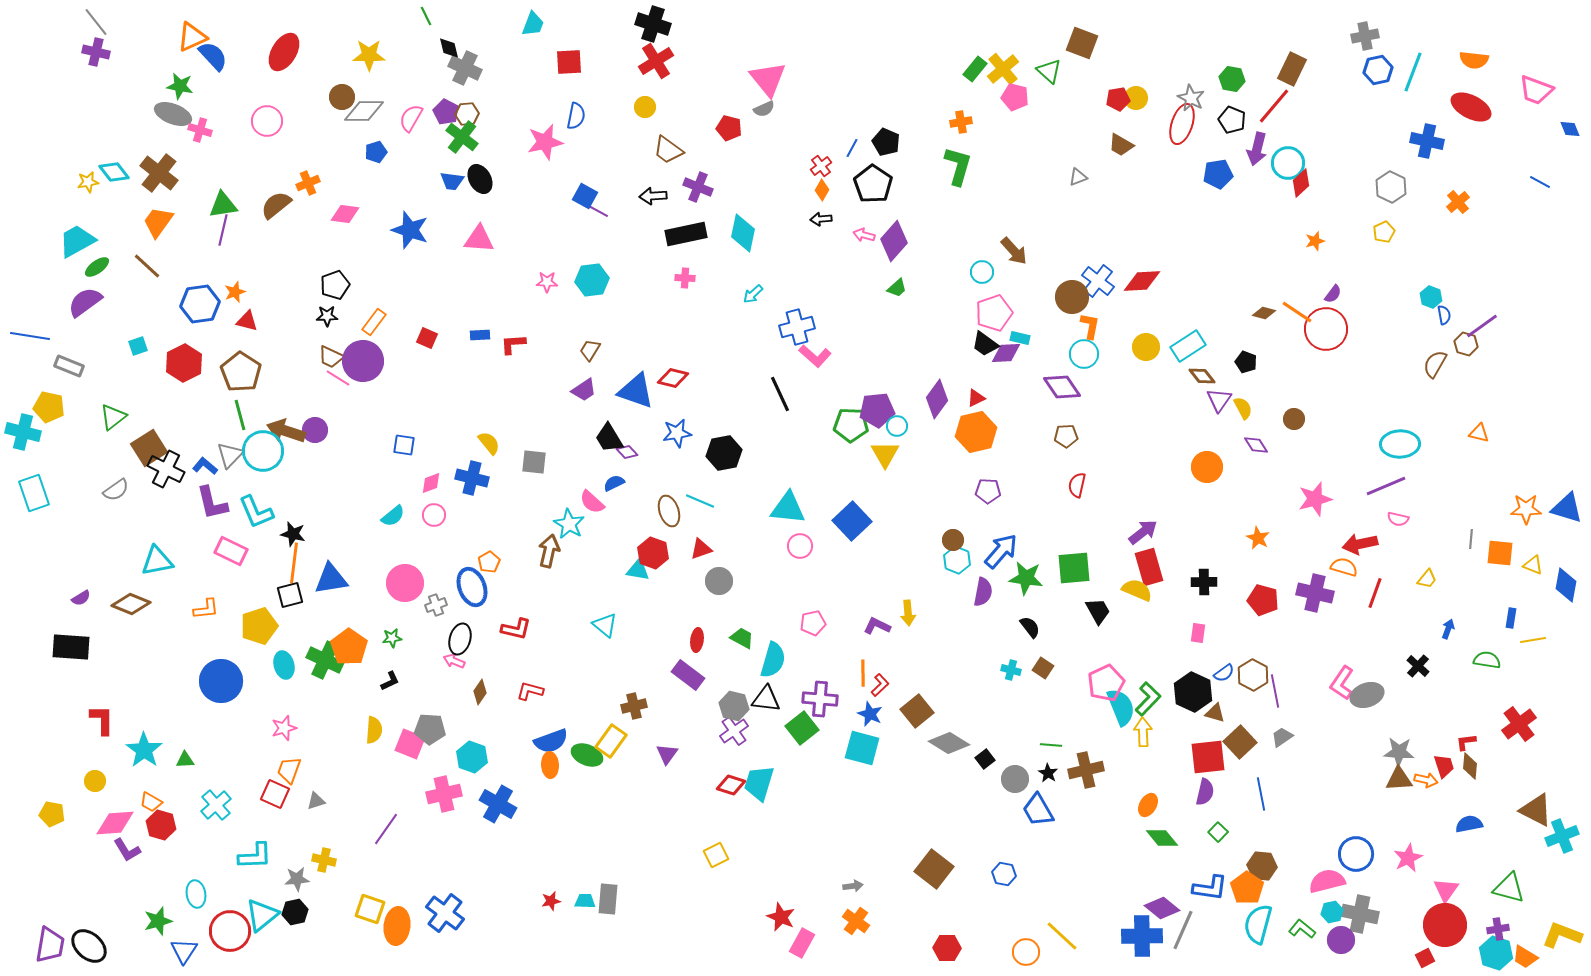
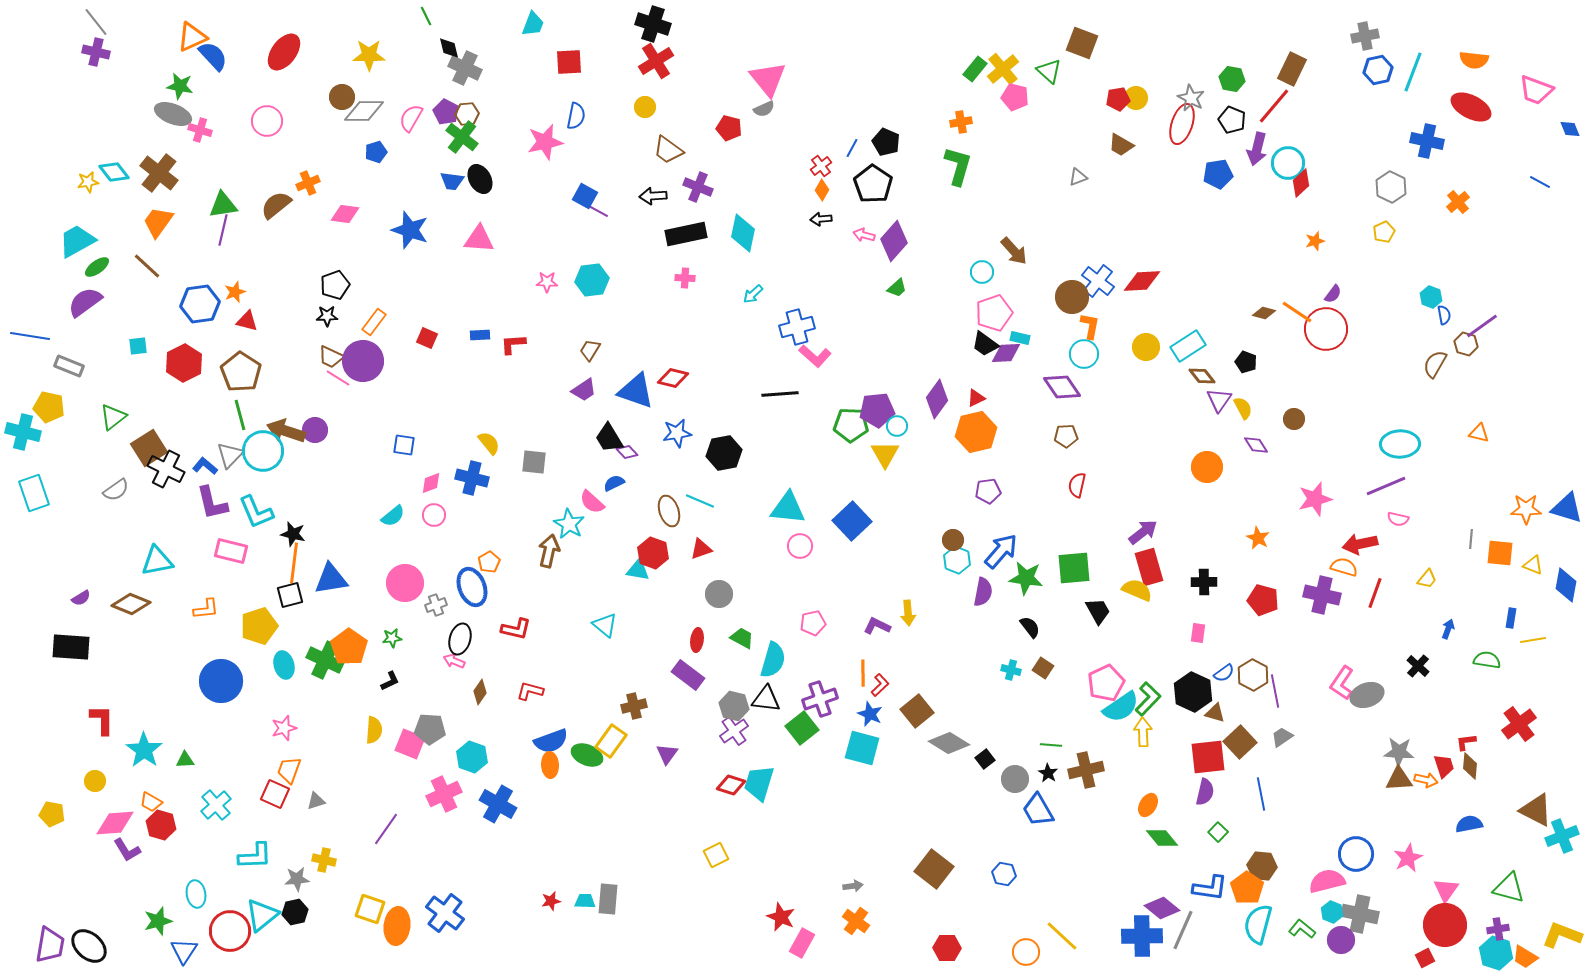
red ellipse at (284, 52): rotated 6 degrees clockwise
cyan square at (138, 346): rotated 12 degrees clockwise
black line at (780, 394): rotated 69 degrees counterclockwise
purple pentagon at (988, 491): rotated 10 degrees counterclockwise
pink rectangle at (231, 551): rotated 12 degrees counterclockwise
gray circle at (719, 581): moved 13 px down
purple cross at (1315, 593): moved 7 px right, 2 px down
purple cross at (820, 699): rotated 24 degrees counterclockwise
cyan semicircle at (1121, 707): rotated 78 degrees clockwise
pink cross at (444, 794): rotated 12 degrees counterclockwise
cyan hexagon at (1332, 912): rotated 25 degrees counterclockwise
